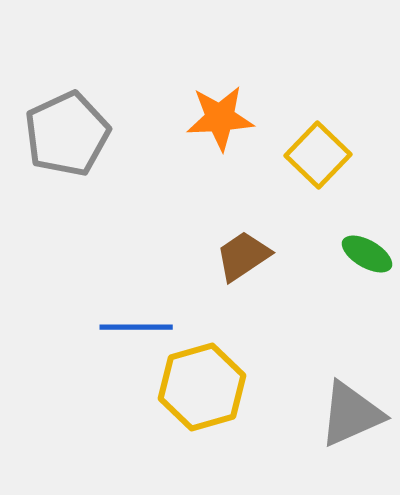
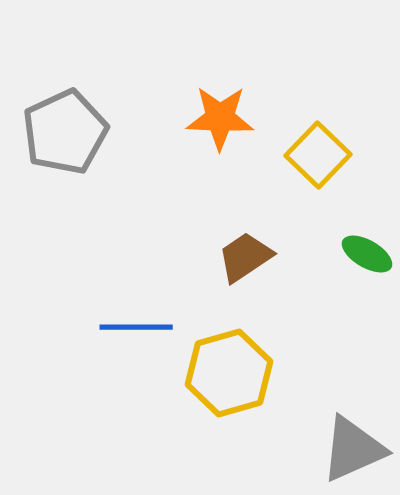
orange star: rotated 6 degrees clockwise
gray pentagon: moved 2 px left, 2 px up
brown trapezoid: moved 2 px right, 1 px down
yellow hexagon: moved 27 px right, 14 px up
gray triangle: moved 2 px right, 35 px down
